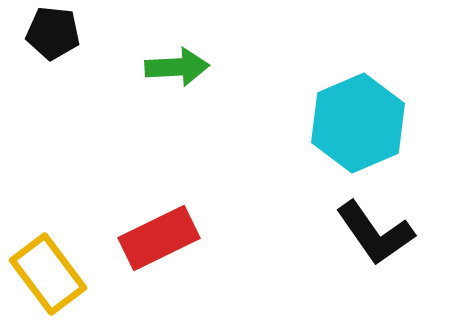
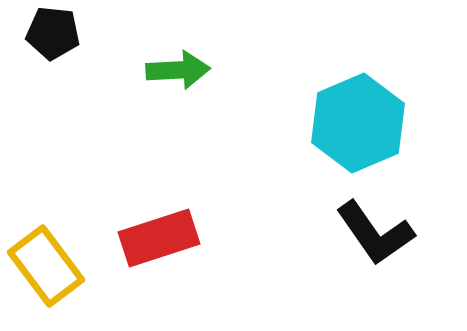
green arrow: moved 1 px right, 3 px down
red rectangle: rotated 8 degrees clockwise
yellow rectangle: moved 2 px left, 8 px up
